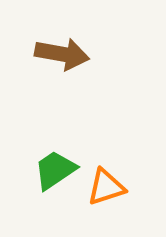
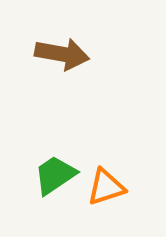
green trapezoid: moved 5 px down
